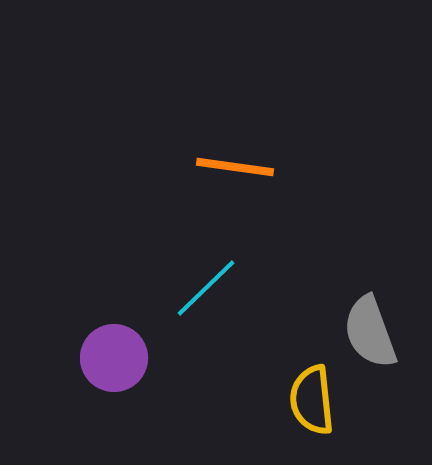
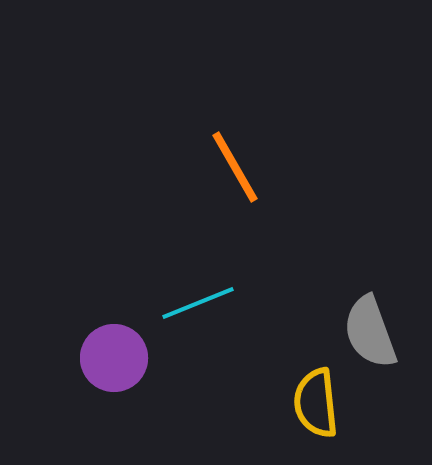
orange line: rotated 52 degrees clockwise
cyan line: moved 8 px left, 15 px down; rotated 22 degrees clockwise
yellow semicircle: moved 4 px right, 3 px down
